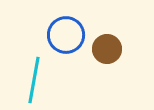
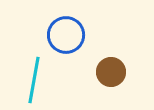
brown circle: moved 4 px right, 23 px down
